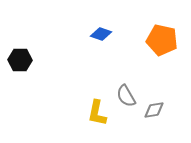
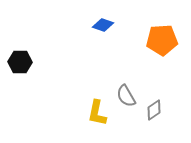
blue diamond: moved 2 px right, 9 px up
orange pentagon: rotated 16 degrees counterclockwise
black hexagon: moved 2 px down
gray diamond: rotated 25 degrees counterclockwise
